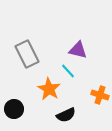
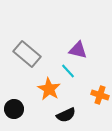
gray rectangle: rotated 24 degrees counterclockwise
